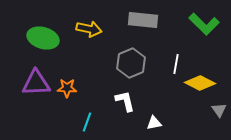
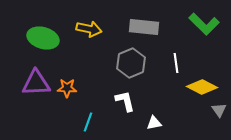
gray rectangle: moved 1 px right, 7 px down
white line: moved 1 px up; rotated 18 degrees counterclockwise
yellow diamond: moved 2 px right, 4 px down
cyan line: moved 1 px right
